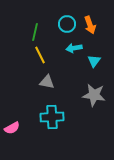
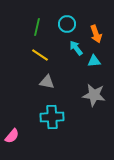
orange arrow: moved 6 px right, 9 px down
green line: moved 2 px right, 5 px up
cyan arrow: moved 2 px right; rotated 63 degrees clockwise
yellow line: rotated 30 degrees counterclockwise
cyan triangle: rotated 48 degrees clockwise
pink semicircle: moved 8 px down; rotated 21 degrees counterclockwise
